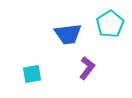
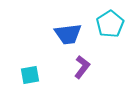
purple L-shape: moved 5 px left, 1 px up
cyan square: moved 2 px left, 1 px down
